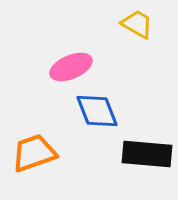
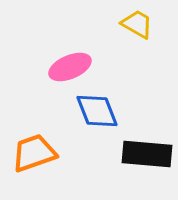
pink ellipse: moved 1 px left
